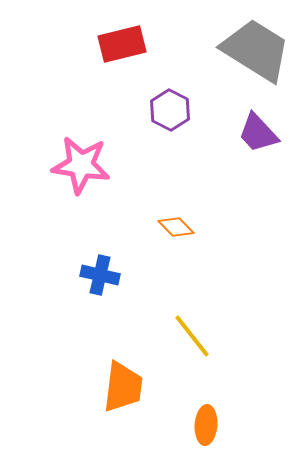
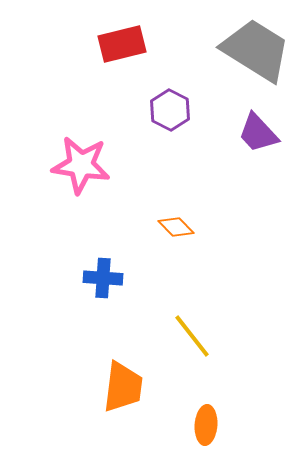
blue cross: moved 3 px right, 3 px down; rotated 9 degrees counterclockwise
